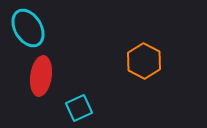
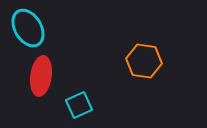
orange hexagon: rotated 20 degrees counterclockwise
cyan square: moved 3 px up
